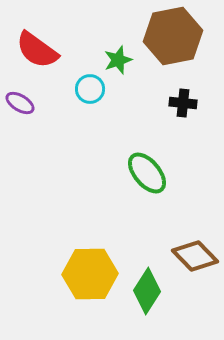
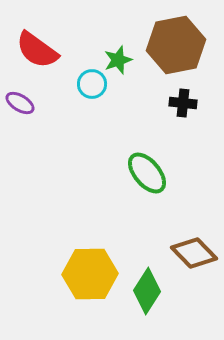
brown hexagon: moved 3 px right, 9 px down
cyan circle: moved 2 px right, 5 px up
brown diamond: moved 1 px left, 3 px up
